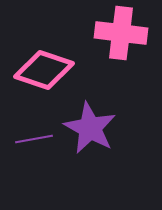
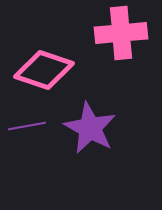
pink cross: rotated 12 degrees counterclockwise
purple line: moved 7 px left, 13 px up
